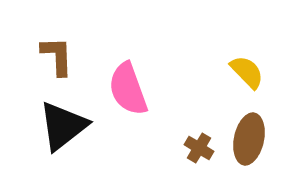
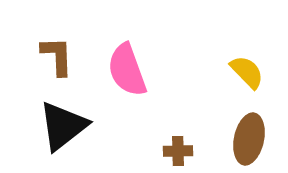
pink semicircle: moved 1 px left, 19 px up
brown cross: moved 21 px left, 3 px down; rotated 32 degrees counterclockwise
